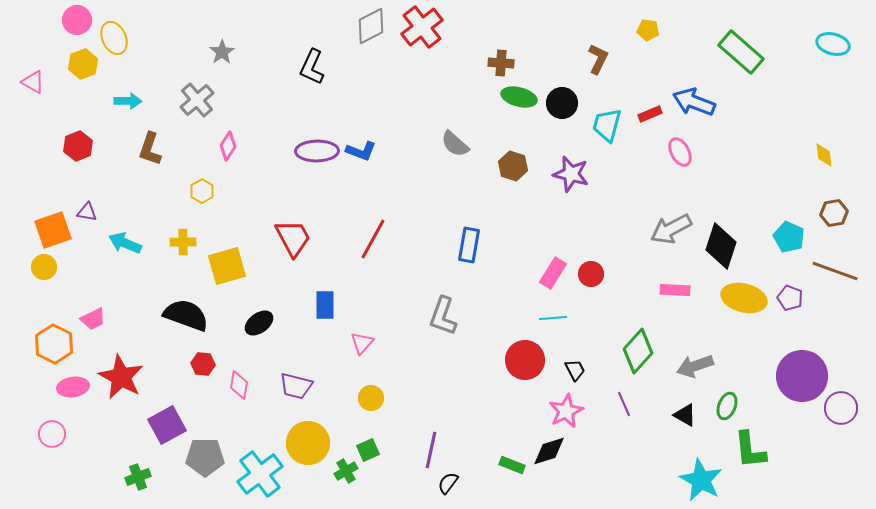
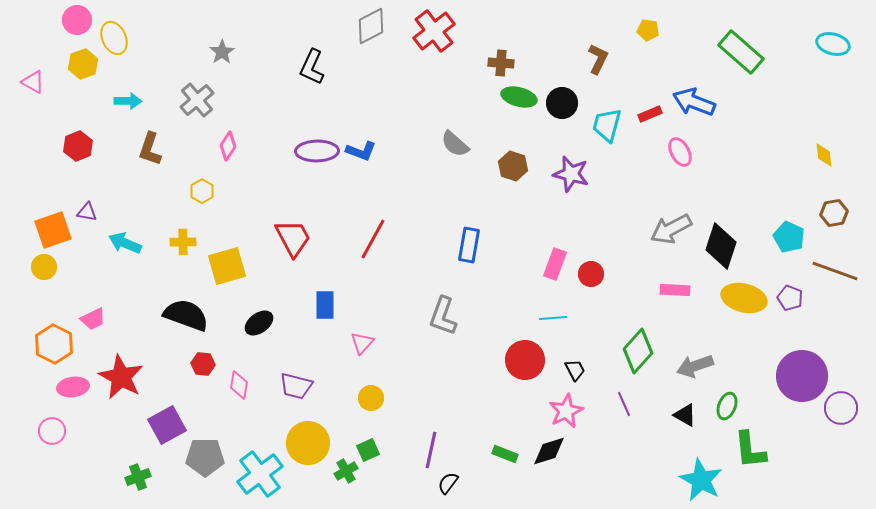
red cross at (422, 27): moved 12 px right, 4 px down
pink rectangle at (553, 273): moved 2 px right, 9 px up; rotated 12 degrees counterclockwise
pink circle at (52, 434): moved 3 px up
green rectangle at (512, 465): moved 7 px left, 11 px up
